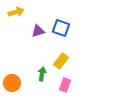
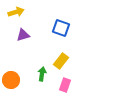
purple triangle: moved 15 px left, 4 px down
orange circle: moved 1 px left, 3 px up
